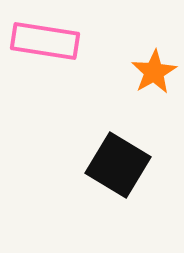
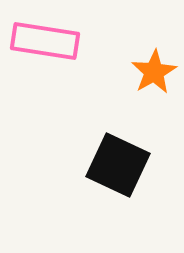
black square: rotated 6 degrees counterclockwise
